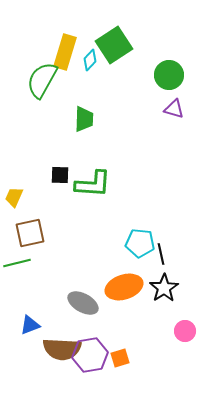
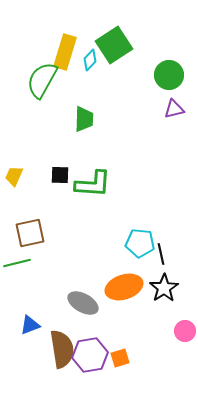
purple triangle: rotated 30 degrees counterclockwise
yellow trapezoid: moved 21 px up
brown semicircle: rotated 102 degrees counterclockwise
